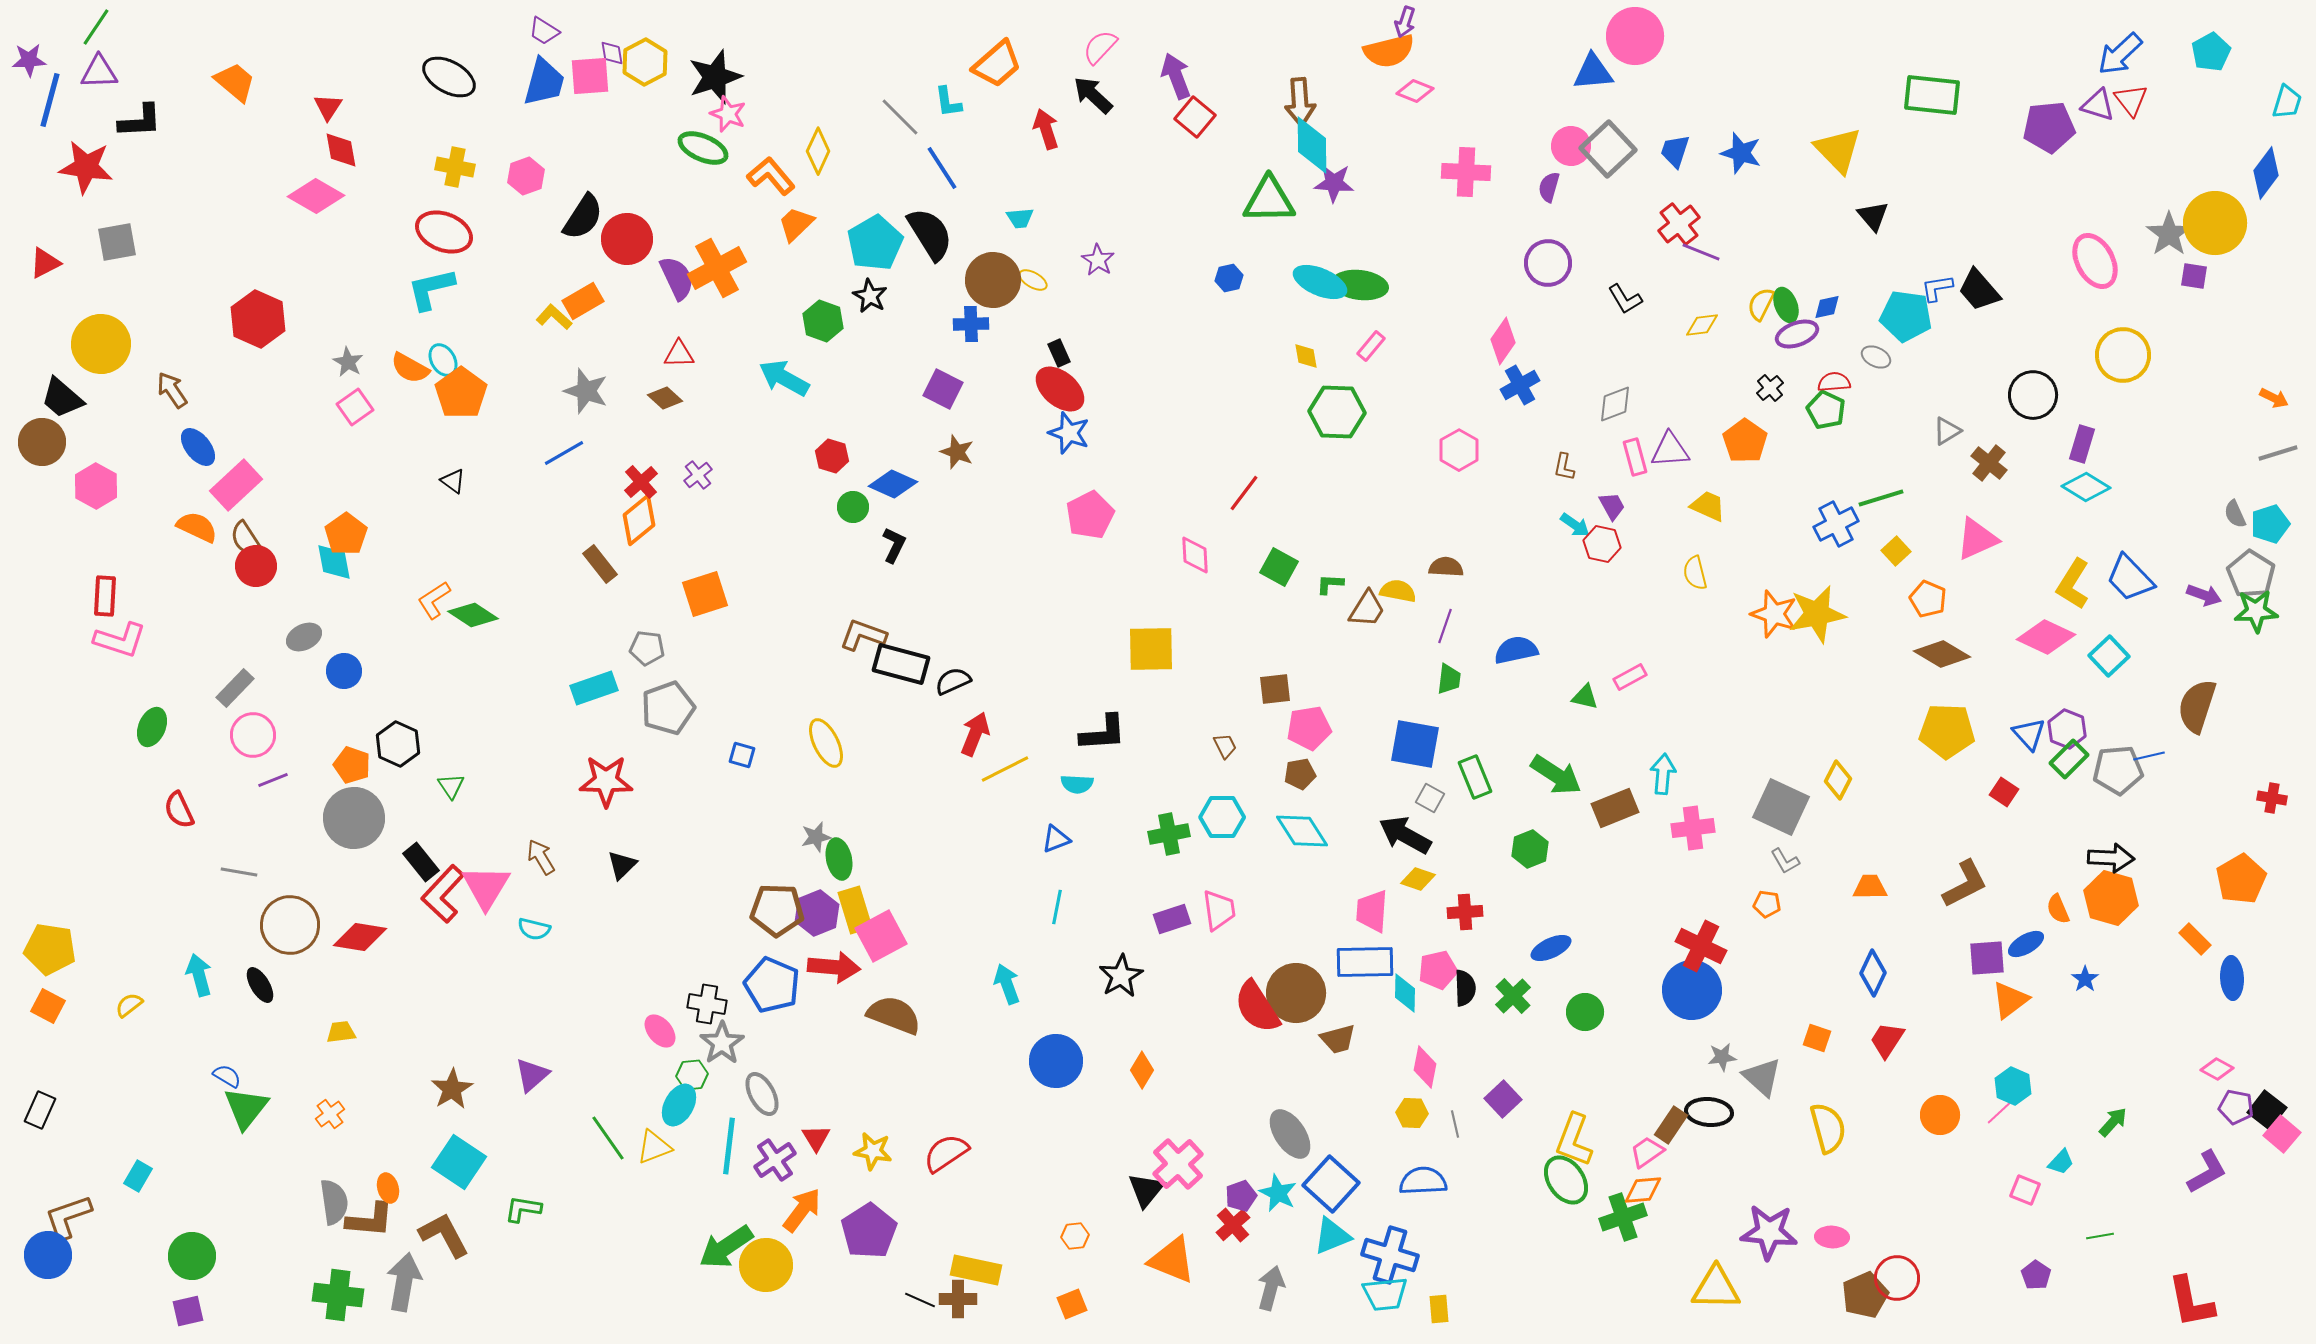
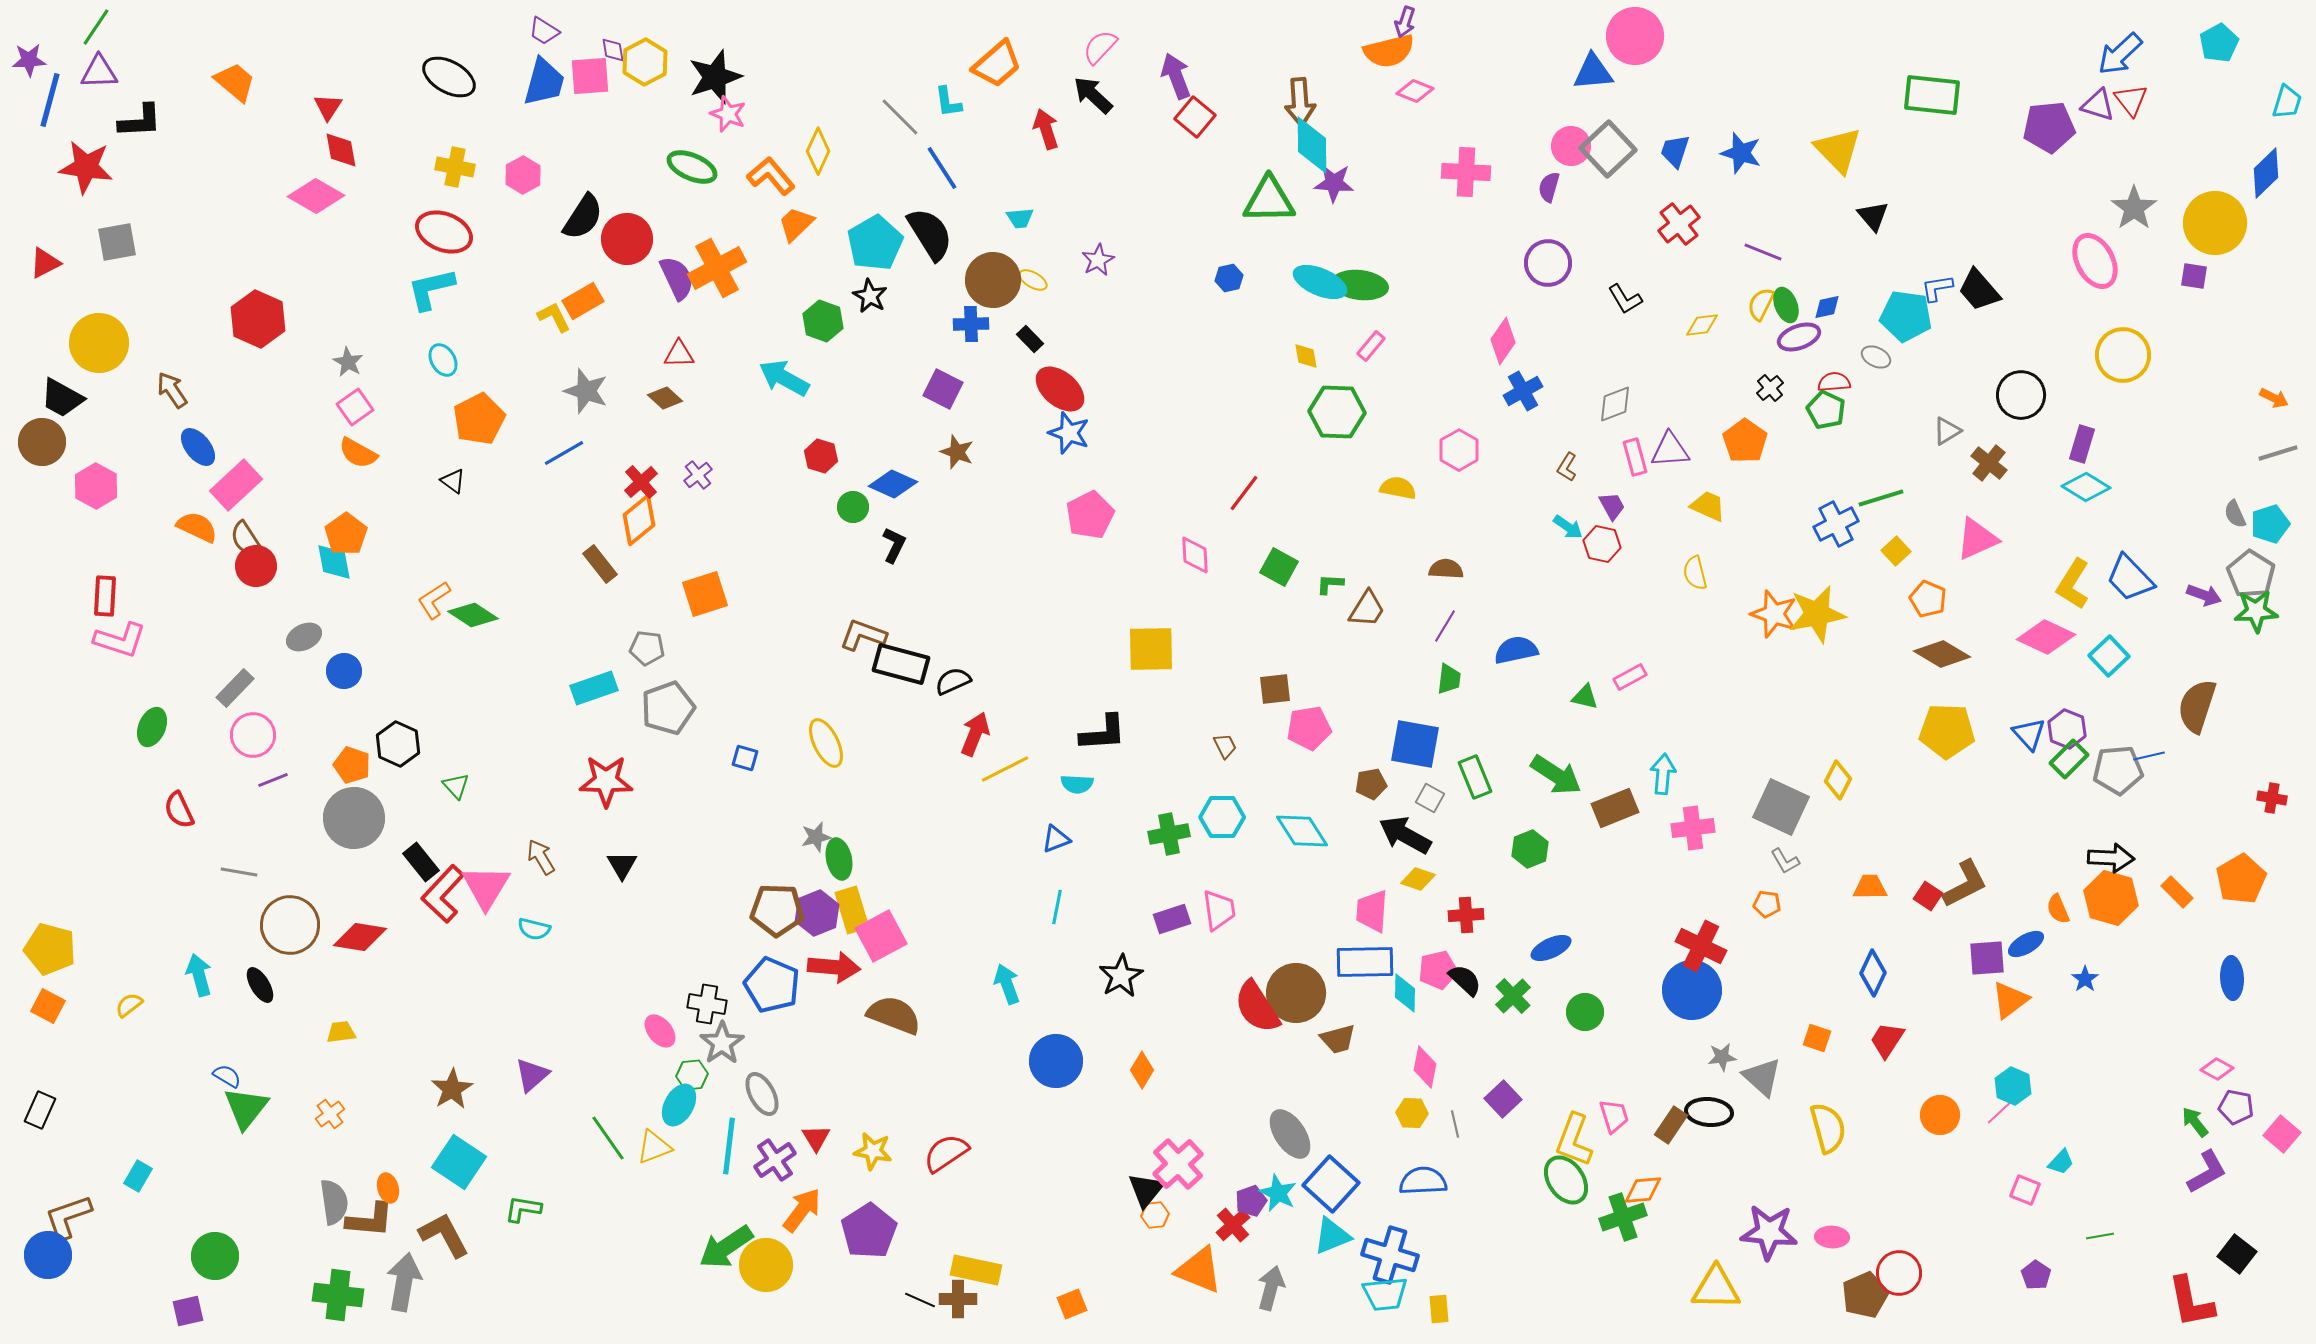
cyan pentagon at (2211, 52): moved 8 px right, 9 px up
purple diamond at (612, 53): moved 1 px right, 3 px up
green ellipse at (703, 148): moved 11 px left, 19 px down
blue diamond at (2266, 173): rotated 9 degrees clockwise
pink hexagon at (526, 176): moved 3 px left, 1 px up; rotated 9 degrees counterclockwise
gray star at (2169, 234): moved 35 px left, 26 px up
purple line at (1701, 252): moved 62 px right
purple star at (1098, 260): rotated 12 degrees clockwise
yellow L-shape at (554, 317): rotated 21 degrees clockwise
purple ellipse at (1797, 334): moved 2 px right, 3 px down
yellow circle at (101, 344): moved 2 px left, 1 px up
black rectangle at (1059, 353): moved 29 px left, 14 px up; rotated 20 degrees counterclockwise
orange semicircle at (410, 368): moved 52 px left, 85 px down
blue cross at (1520, 385): moved 3 px right, 6 px down
orange pentagon at (461, 393): moved 18 px right, 26 px down; rotated 9 degrees clockwise
black circle at (2033, 395): moved 12 px left
black trapezoid at (62, 398): rotated 12 degrees counterclockwise
red hexagon at (832, 456): moved 11 px left
brown L-shape at (1564, 467): moved 3 px right; rotated 20 degrees clockwise
cyan arrow at (1575, 525): moved 7 px left, 2 px down
brown semicircle at (1446, 567): moved 2 px down
yellow semicircle at (1398, 591): moved 103 px up
purple line at (1445, 626): rotated 12 degrees clockwise
blue square at (742, 755): moved 3 px right, 3 px down
brown pentagon at (1300, 774): moved 71 px right, 10 px down
green triangle at (451, 786): moved 5 px right; rotated 8 degrees counterclockwise
red square at (2004, 792): moved 76 px left, 104 px down
black triangle at (622, 865): rotated 16 degrees counterclockwise
yellow rectangle at (855, 910): moved 3 px left
red cross at (1465, 912): moved 1 px right, 3 px down
orange rectangle at (2195, 939): moved 18 px left, 47 px up
yellow pentagon at (50, 949): rotated 6 degrees clockwise
black semicircle at (1465, 988): moved 8 px up; rotated 45 degrees counterclockwise
black square at (2267, 1110): moved 30 px left, 144 px down
green arrow at (2113, 1122): moved 82 px right; rotated 80 degrees counterclockwise
pink trapezoid at (1647, 1152): moved 33 px left, 36 px up; rotated 108 degrees clockwise
purple pentagon at (1241, 1196): moved 10 px right, 5 px down
orange hexagon at (1075, 1236): moved 80 px right, 21 px up
green circle at (192, 1256): moved 23 px right
orange triangle at (1172, 1260): moved 27 px right, 10 px down
red circle at (1897, 1278): moved 2 px right, 5 px up
